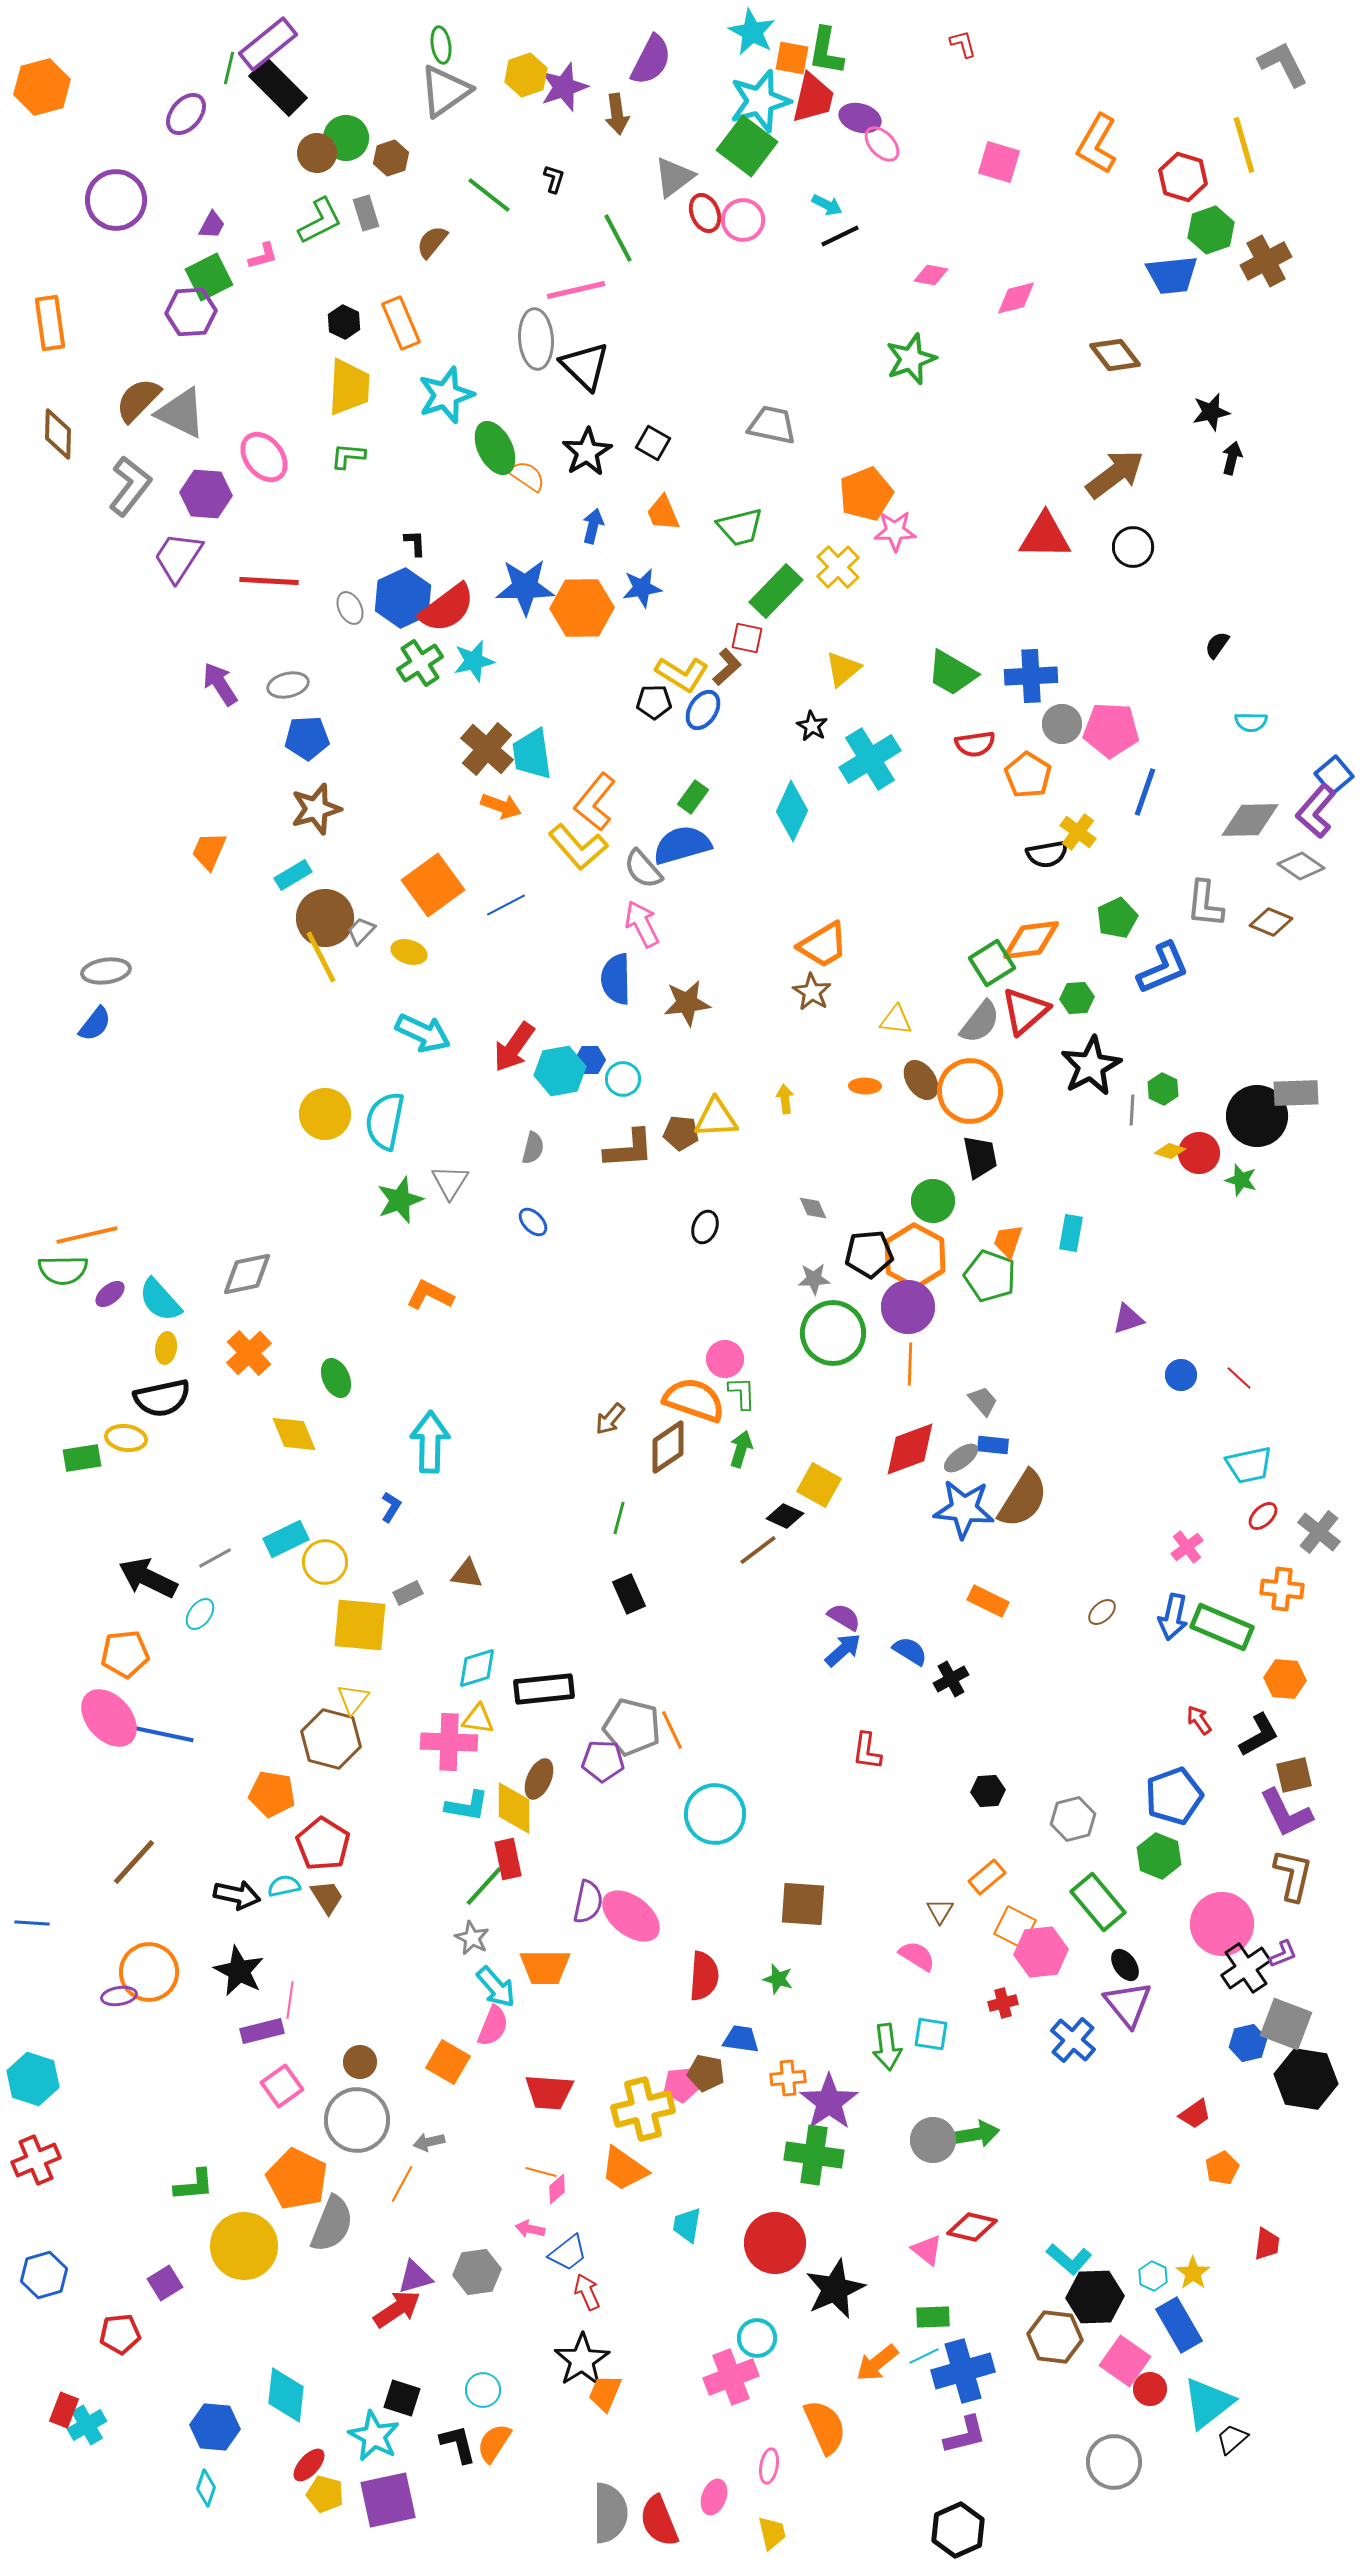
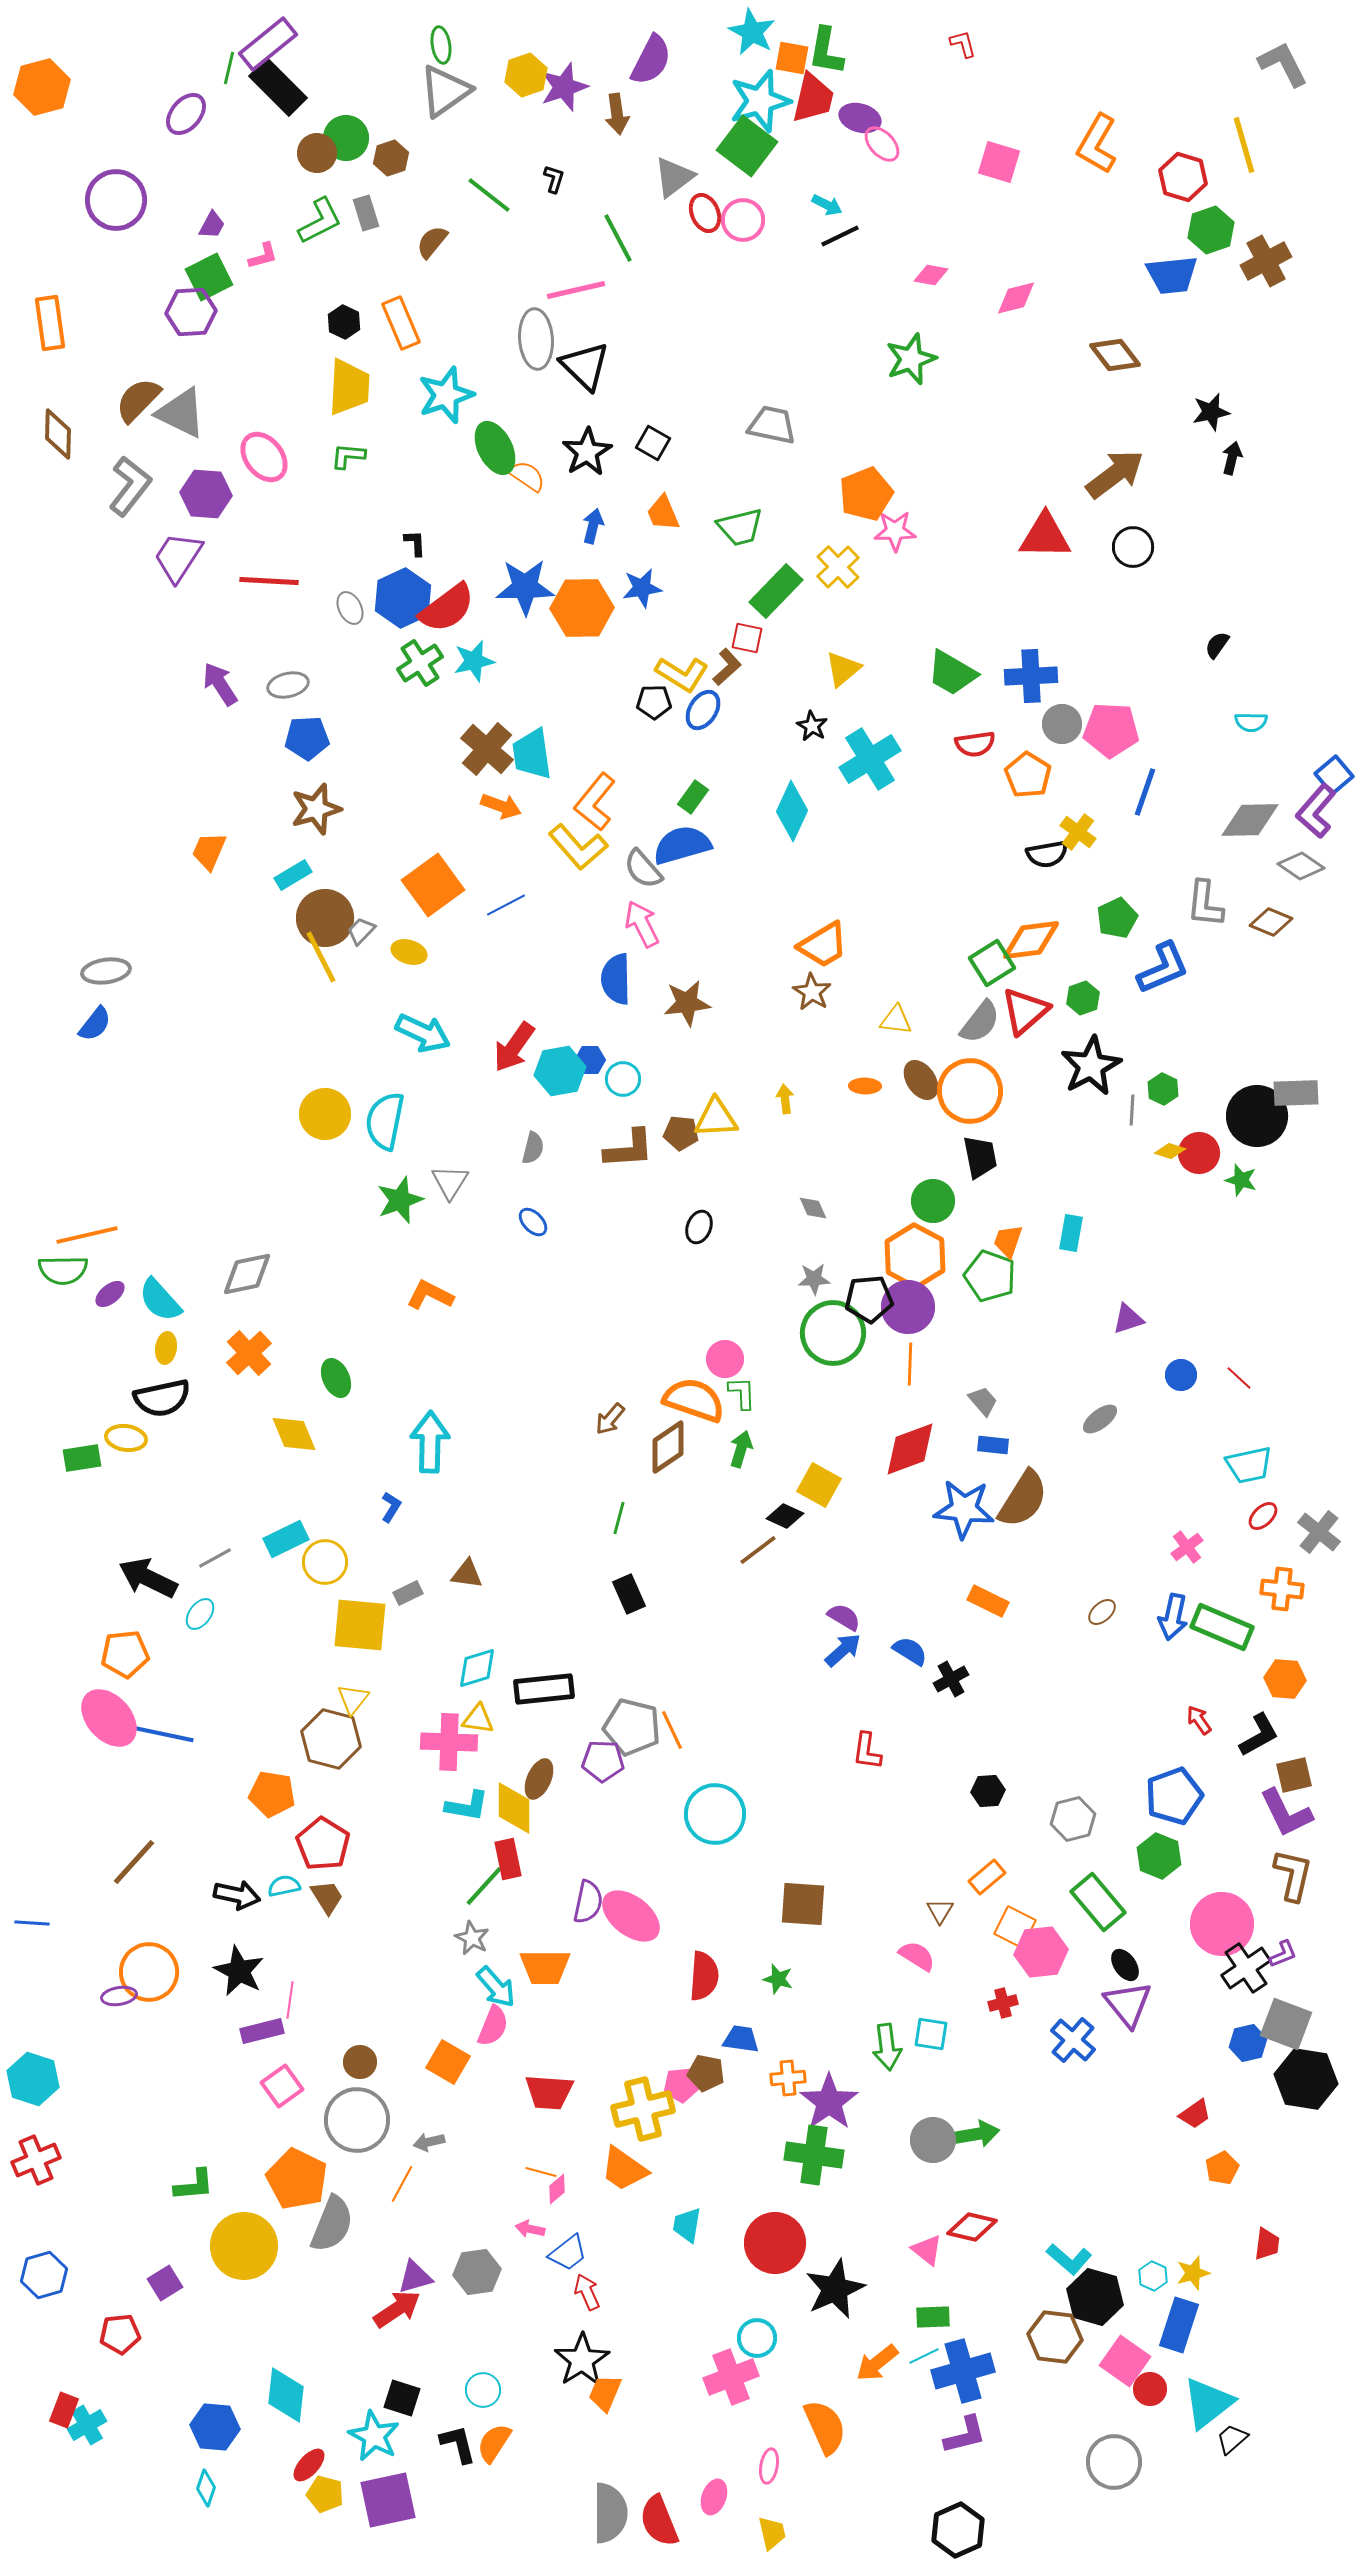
green hexagon at (1077, 998): moved 6 px right; rotated 16 degrees counterclockwise
black ellipse at (705, 1227): moved 6 px left
black pentagon at (869, 1254): moved 45 px down
gray ellipse at (961, 1458): moved 139 px right, 39 px up
yellow star at (1193, 2273): rotated 20 degrees clockwise
black hexagon at (1095, 2297): rotated 18 degrees clockwise
blue rectangle at (1179, 2325): rotated 48 degrees clockwise
